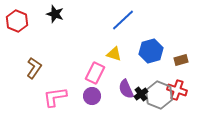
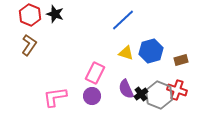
red hexagon: moved 13 px right, 6 px up
yellow triangle: moved 12 px right, 1 px up
brown L-shape: moved 5 px left, 23 px up
